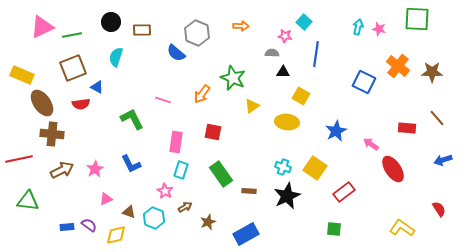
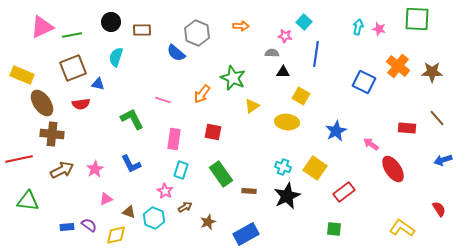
blue triangle at (97, 87): moved 1 px right, 3 px up; rotated 16 degrees counterclockwise
pink rectangle at (176, 142): moved 2 px left, 3 px up
